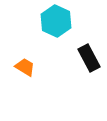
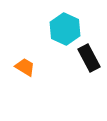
cyan hexagon: moved 9 px right, 8 px down
